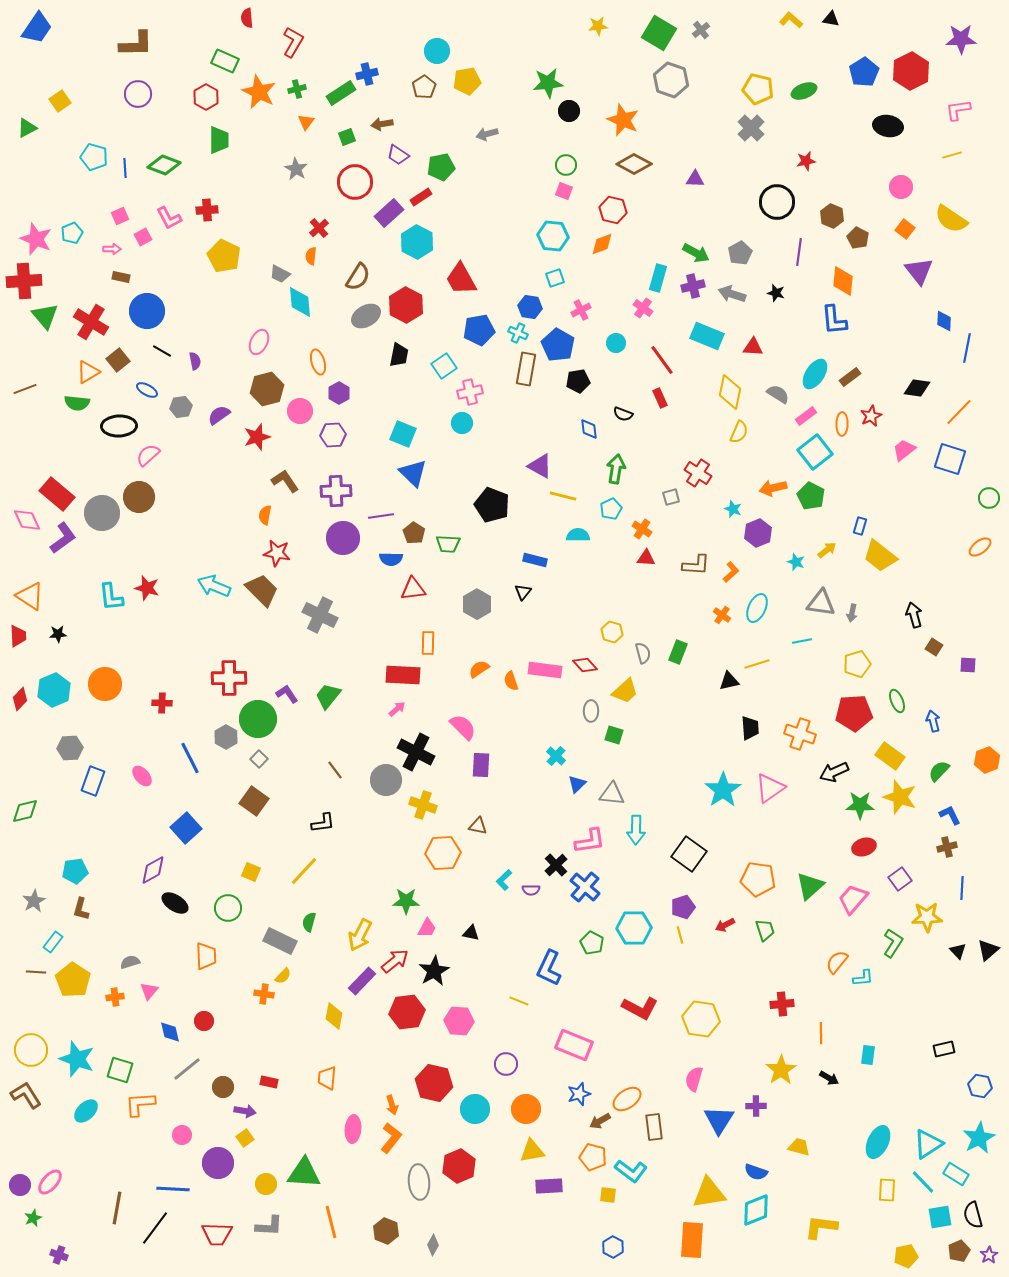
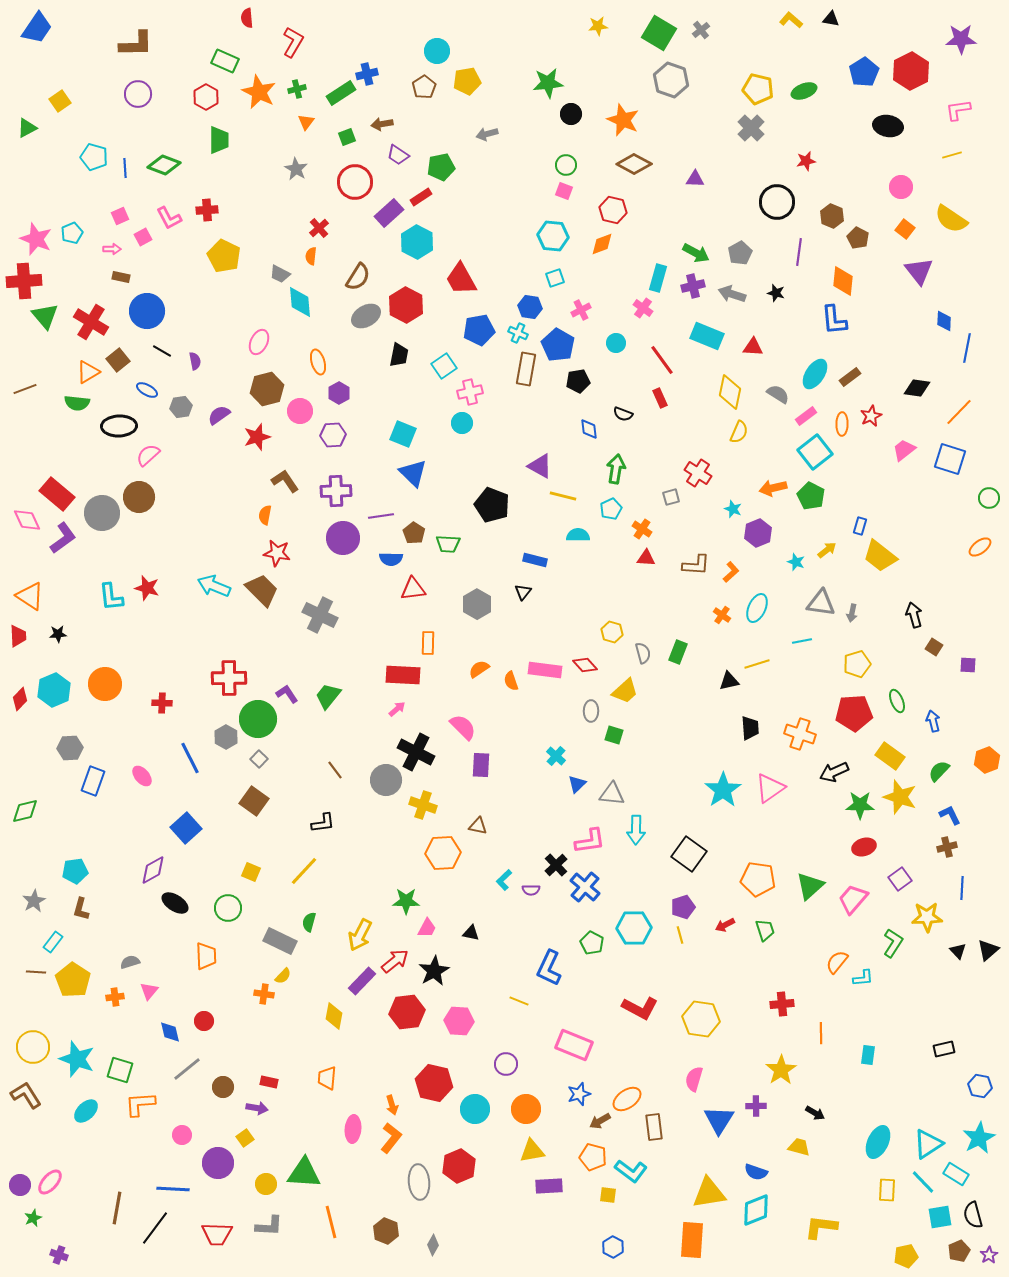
black circle at (569, 111): moved 2 px right, 3 px down
yellow circle at (31, 1050): moved 2 px right, 3 px up
black arrow at (829, 1078): moved 14 px left, 35 px down
purple arrow at (245, 1111): moved 12 px right, 3 px up
